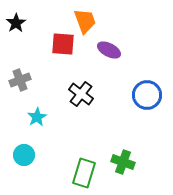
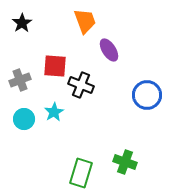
black star: moved 6 px right
red square: moved 8 px left, 22 px down
purple ellipse: rotated 30 degrees clockwise
black cross: moved 9 px up; rotated 15 degrees counterclockwise
cyan star: moved 17 px right, 5 px up
cyan circle: moved 36 px up
green cross: moved 2 px right
green rectangle: moved 3 px left
